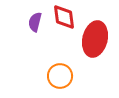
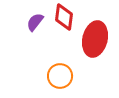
red diamond: rotated 16 degrees clockwise
purple semicircle: rotated 24 degrees clockwise
